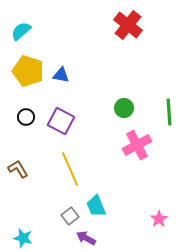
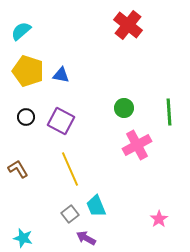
gray square: moved 2 px up
